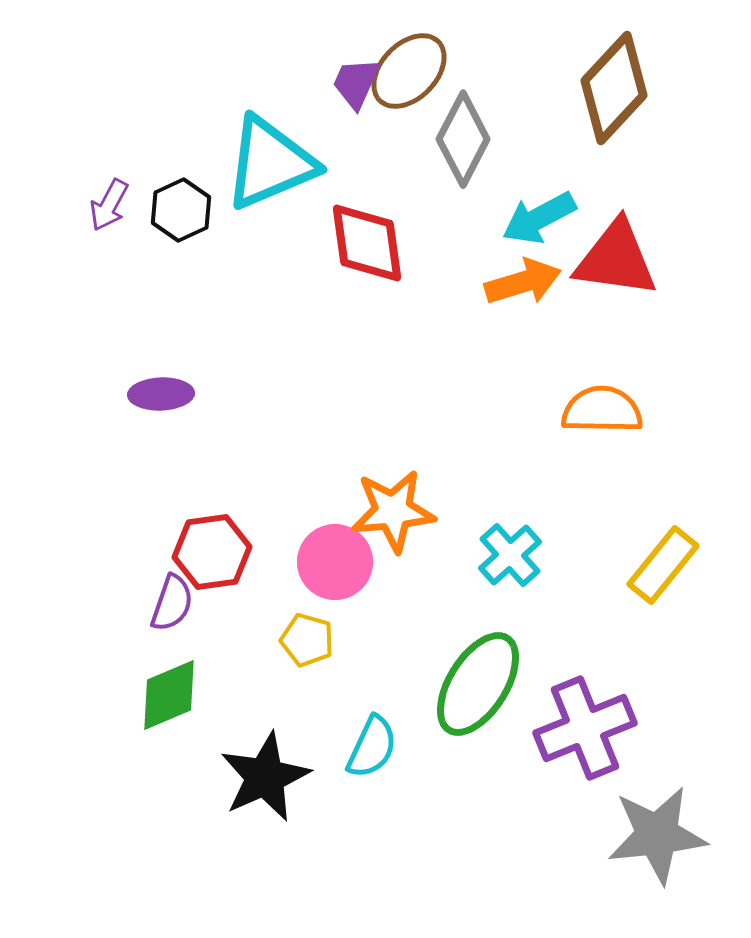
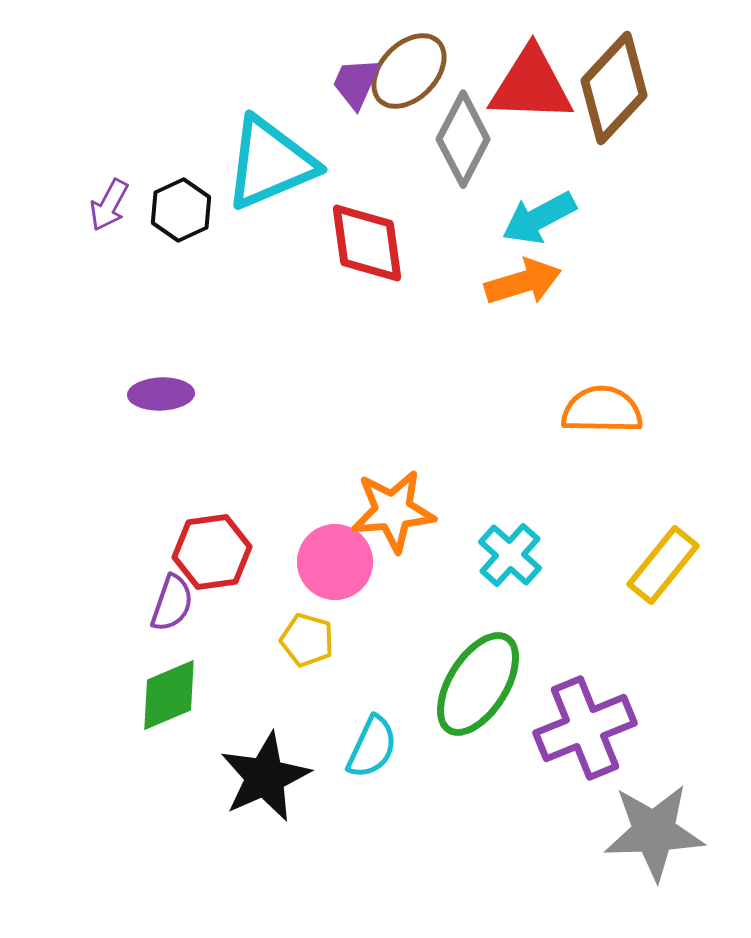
red triangle: moved 85 px left, 174 px up; rotated 6 degrees counterclockwise
cyan cross: rotated 6 degrees counterclockwise
gray star: moved 3 px left, 3 px up; rotated 4 degrees clockwise
